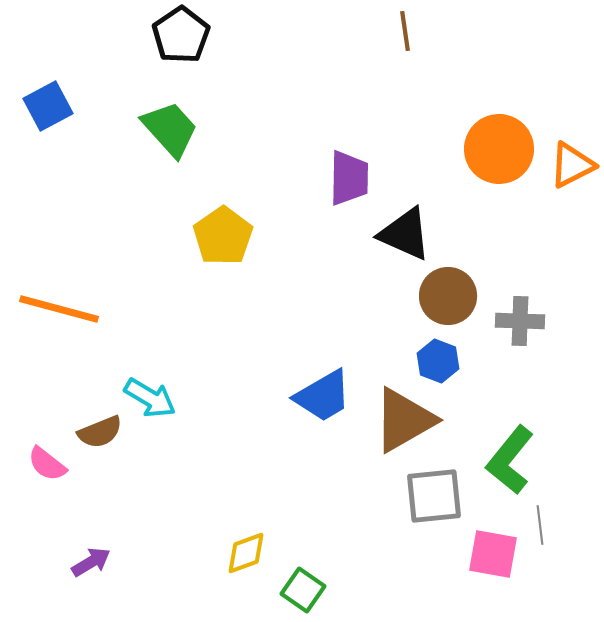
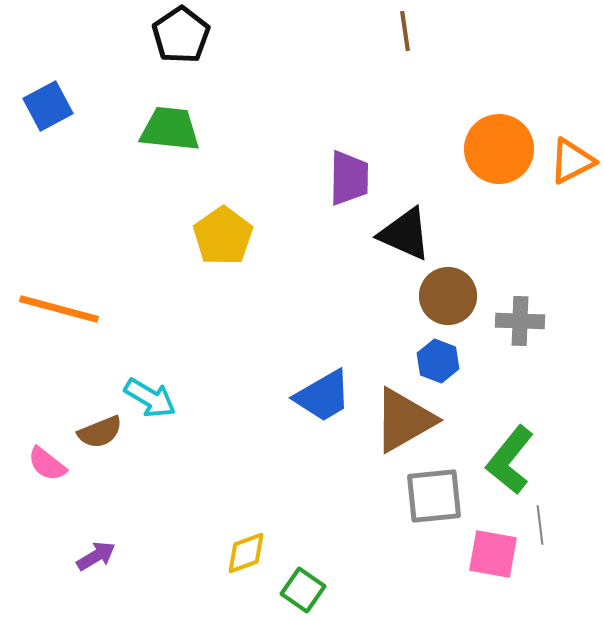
green trapezoid: rotated 42 degrees counterclockwise
orange triangle: moved 4 px up
purple arrow: moved 5 px right, 6 px up
